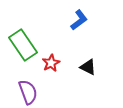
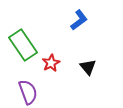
black triangle: rotated 24 degrees clockwise
